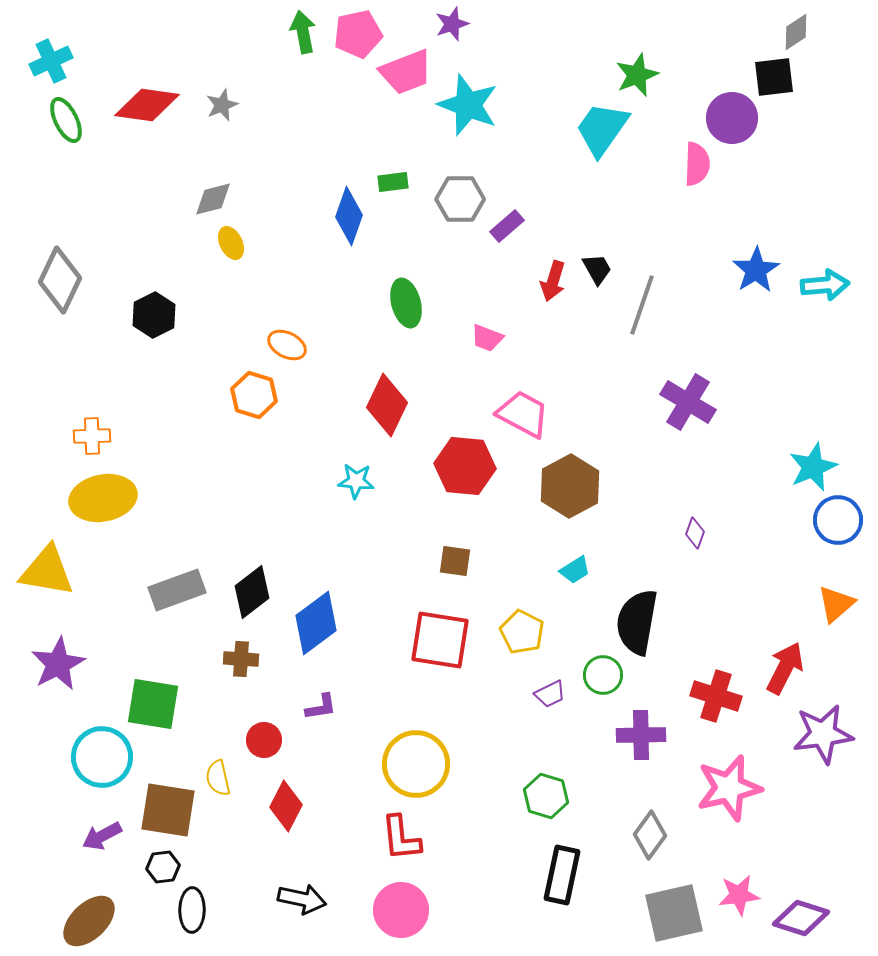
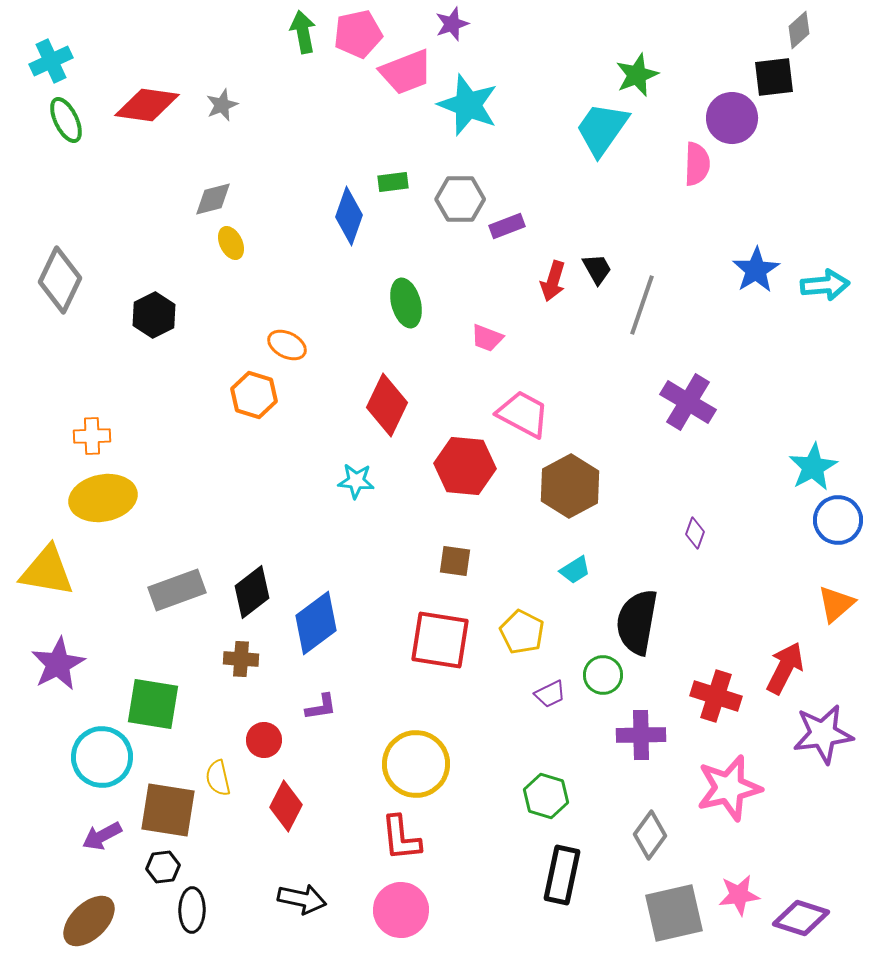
gray diamond at (796, 32): moved 3 px right, 2 px up; rotated 9 degrees counterclockwise
purple rectangle at (507, 226): rotated 20 degrees clockwise
cyan star at (813, 467): rotated 6 degrees counterclockwise
